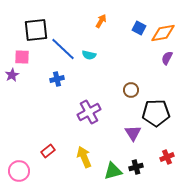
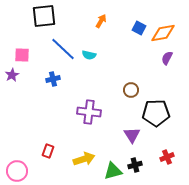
black square: moved 8 px right, 14 px up
pink square: moved 2 px up
blue cross: moved 4 px left
purple cross: rotated 35 degrees clockwise
purple triangle: moved 1 px left, 2 px down
red rectangle: rotated 32 degrees counterclockwise
yellow arrow: moved 2 px down; rotated 95 degrees clockwise
black cross: moved 1 px left, 2 px up
pink circle: moved 2 px left
